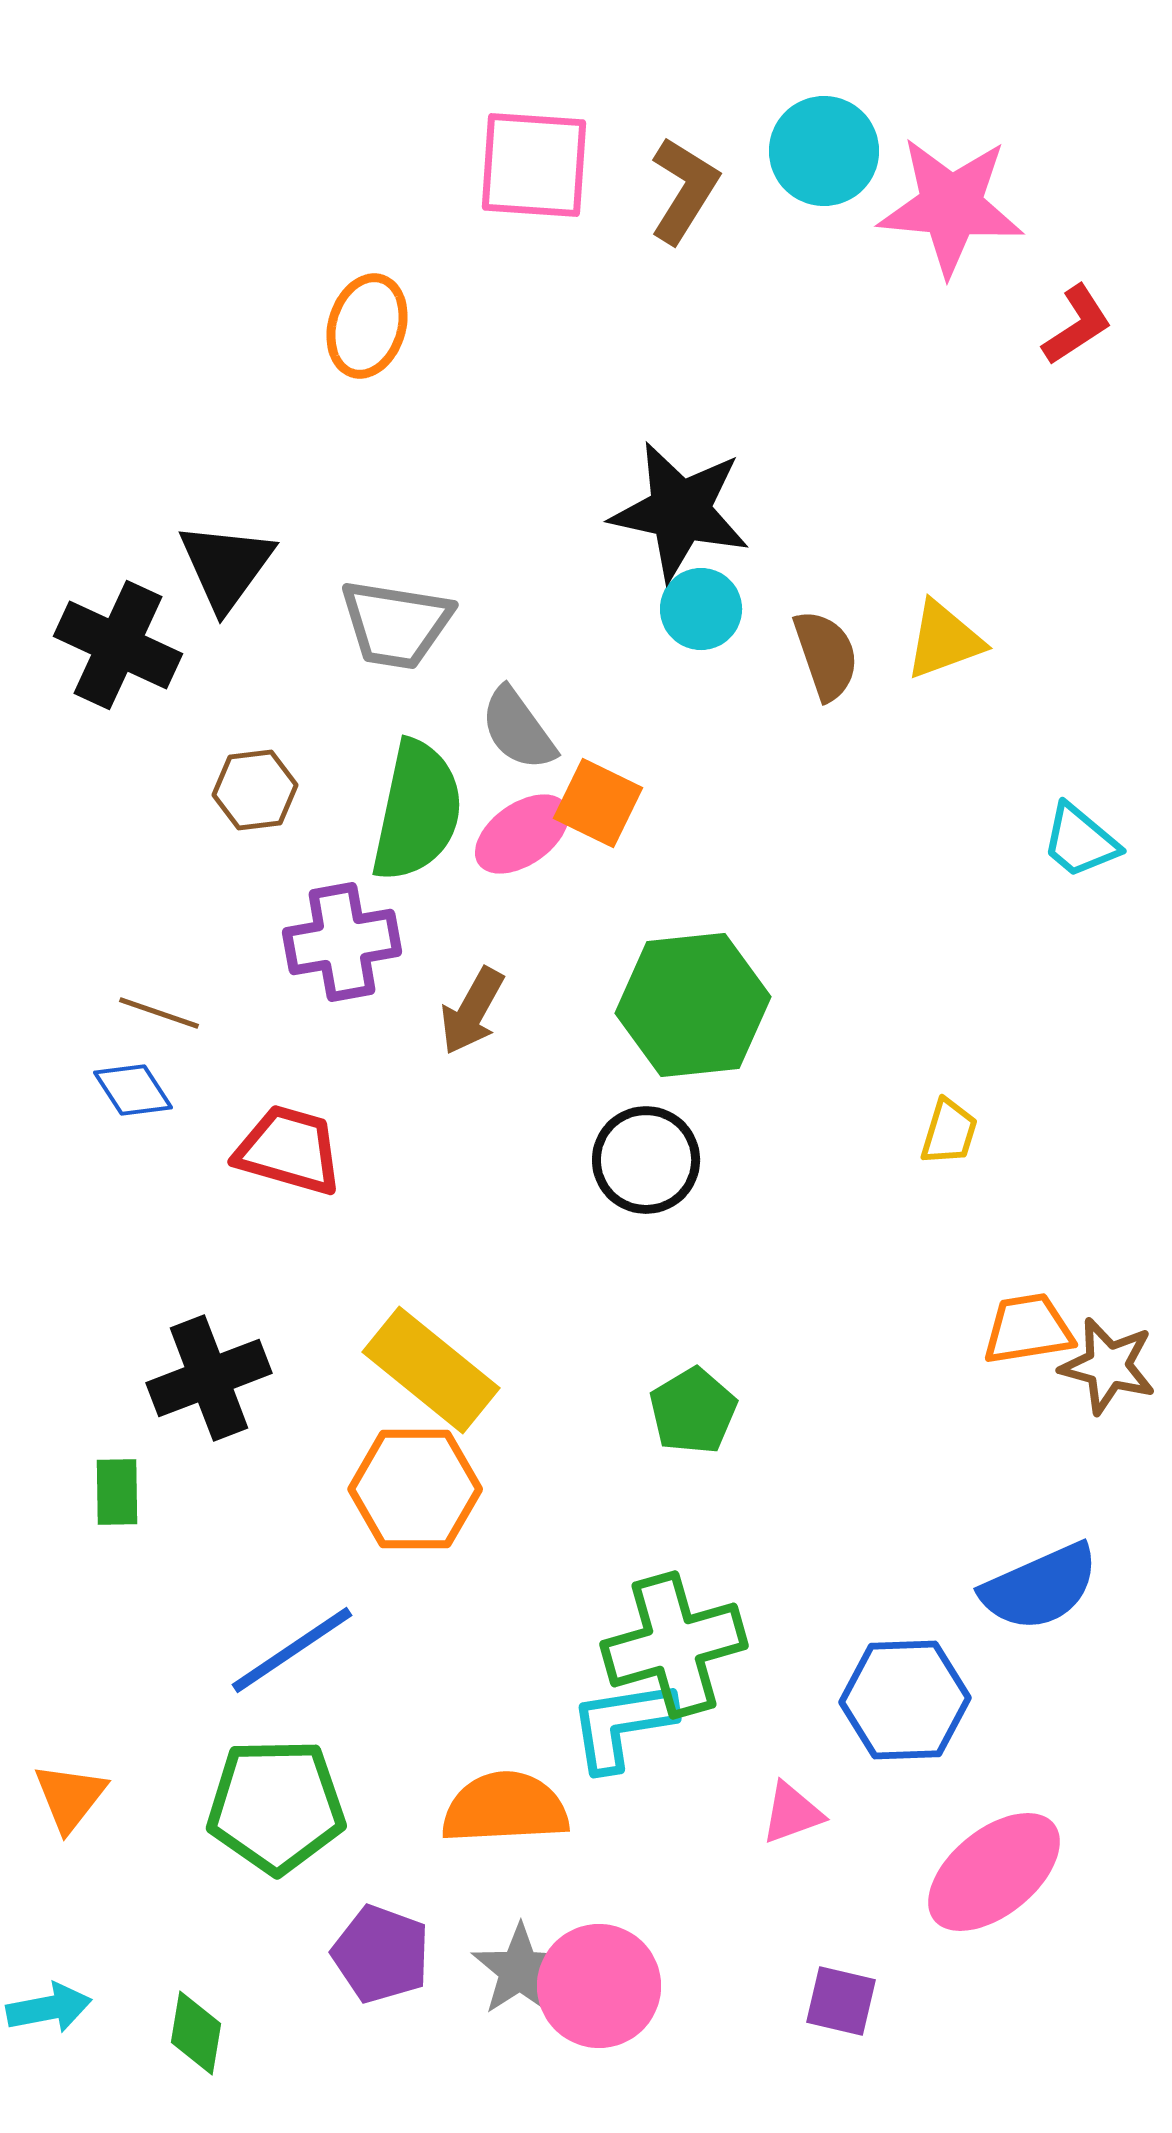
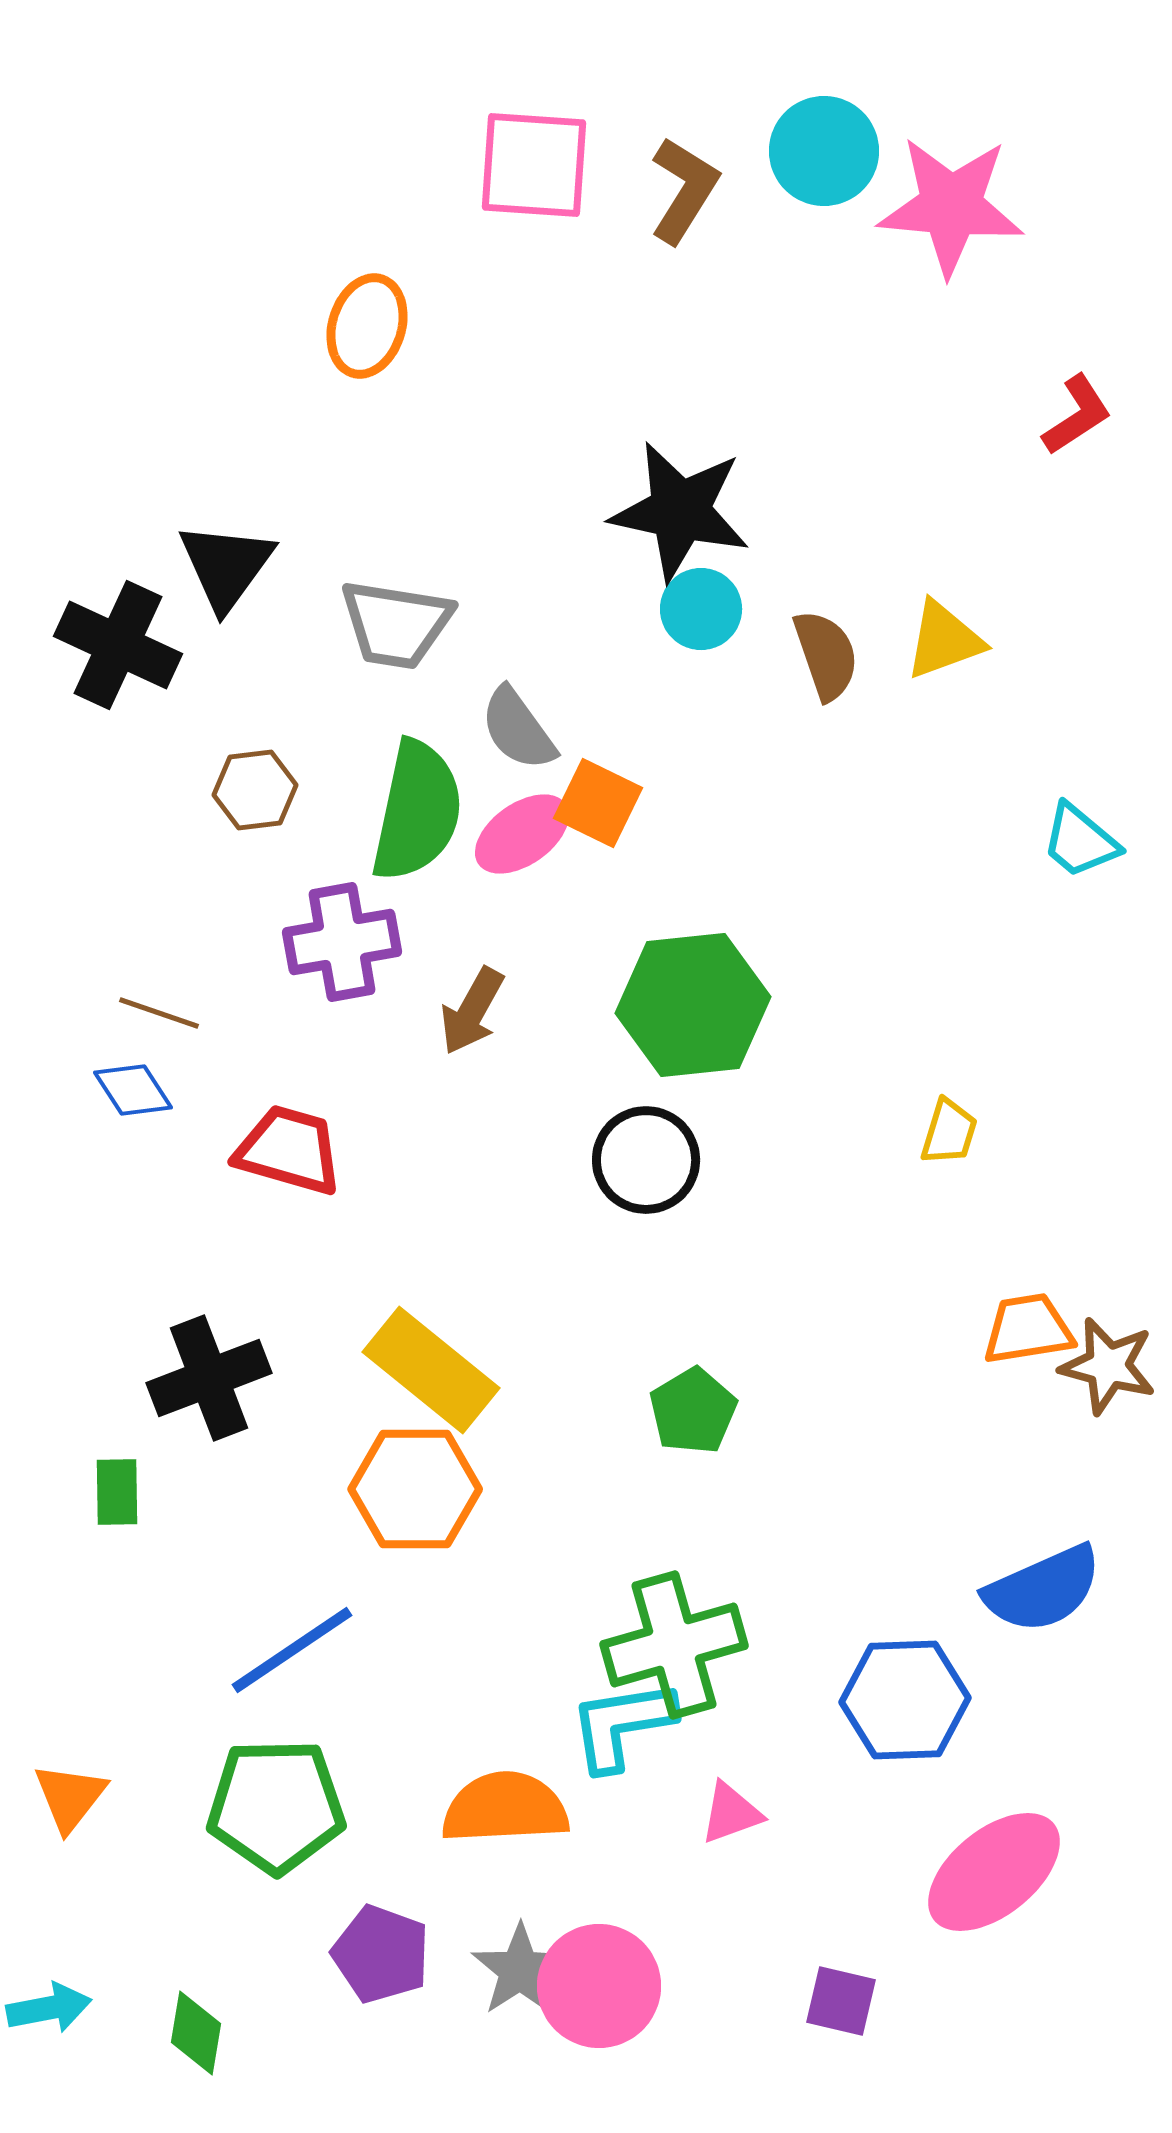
red L-shape at (1077, 325): moved 90 px down
blue semicircle at (1040, 1587): moved 3 px right, 2 px down
pink triangle at (792, 1813): moved 61 px left
